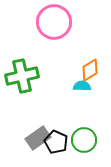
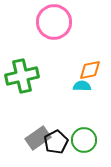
orange diamond: rotated 20 degrees clockwise
black pentagon: rotated 20 degrees clockwise
